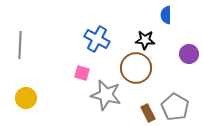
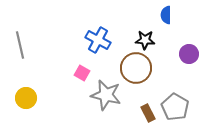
blue cross: moved 1 px right, 1 px down
gray line: rotated 16 degrees counterclockwise
pink square: rotated 14 degrees clockwise
